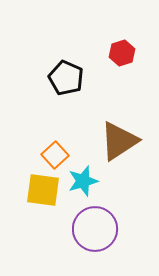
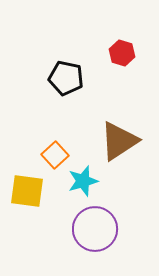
red hexagon: rotated 25 degrees counterclockwise
black pentagon: rotated 12 degrees counterclockwise
yellow square: moved 16 px left, 1 px down
